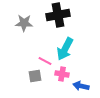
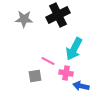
black cross: rotated 15 degrees counterclockwise
gray star: moved 4 px up
cyan arrow: moved 9 px right
pink line: moved 3 px right
pink cross: moved 4 px right, 1 px up
